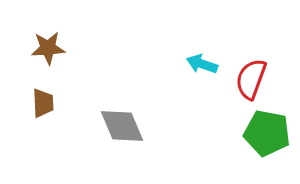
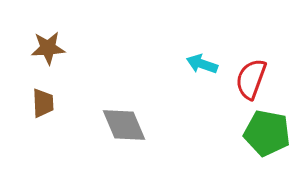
gray diamond: moved 2 px right, 1 px up
